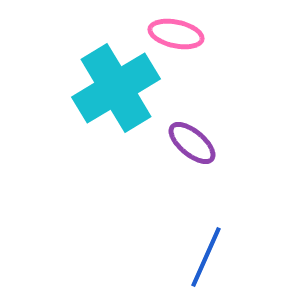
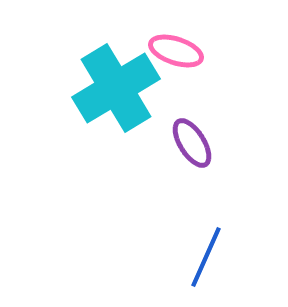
pink ellipse: moved 17 px down; rotated 6 degrees clockwise
purple ellipse: rotated 18 degrees clockwise
